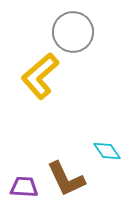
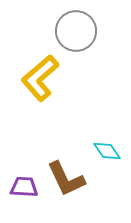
gray circle: moved 3 px right, 1 px up
yellow L-shape: moved 2 px down
